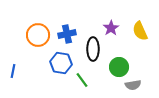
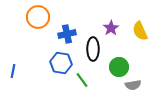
orange circle: moved 18 px up
